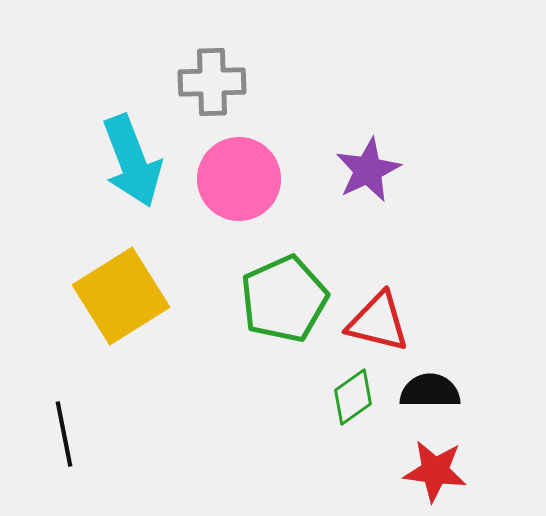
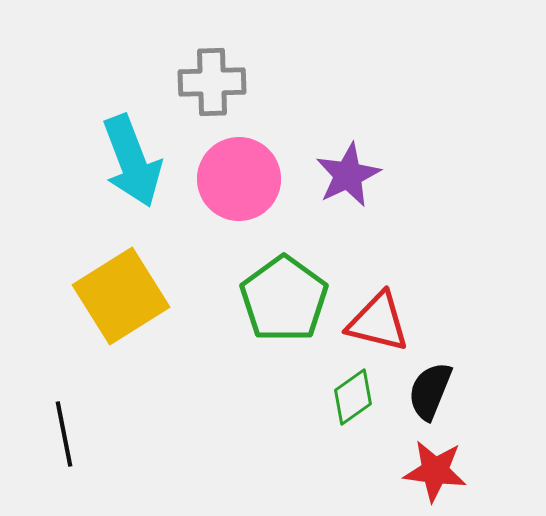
purple star: moved 20 px left, 5 px down
green pentagon: rotated 12 degrees counterclockwise
black semicircle: rotated 68 degrees counterclockwise
